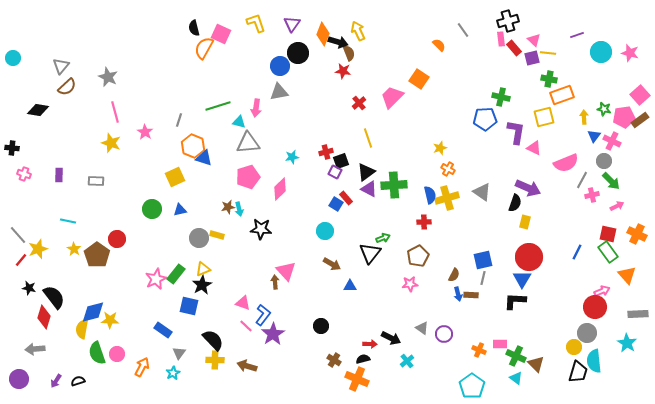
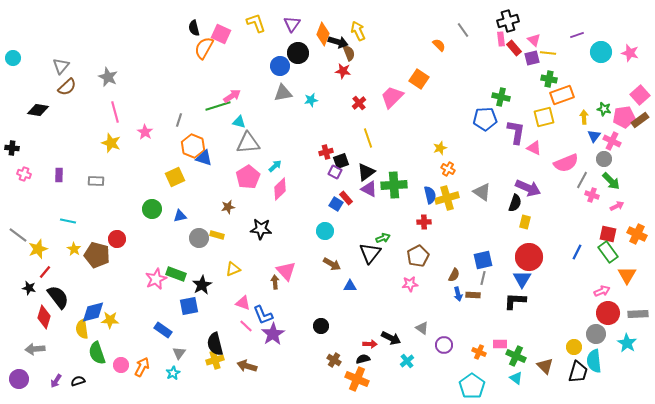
gray triangle at (279, 92): moved 4 px right, 1 px down
pink arrow at (256, 108): moved 24 px left, 12 px up; rotated 132 degrees counterclockwise
cyan star at (292, 157): moved 19 px right, 57 px up
gray circle at (604, 161): moved 2 px up
pink pentagon at (248, 177): rotated 15 degrees counterclockwise
pink cross at (592, 195): rotated 32 degrees clockwise
cyan arrow at (239, 209): moved 36 px right, 43 px up; rotated 120 degrees counterclockwise
blue triangle at (180, 210): moved 6 px down
gray line at (18, 235): rotated 12 degrees counterclockwise
brown pentagon at (97, 255): rotated 20 degrees counterclockwise
red line at (21, 260): moved 24 px right, 12 px down
yellow triangle at (203, 269): moved 30 px right
green rectangle at (176, 274): rotated 72 degrees clockwise
orange triangle at (627, 275): rotated 12 degrees clockwise
brown rectangle at (471, 295): moved 2 px right
black semicircle at (54, 297): moved 4 px right
blue square at (189, 306): rotated 24 degrees counterclockwise
red circle at (595, 307): moved 13 px right, 6 px down
blue L-shape at (263, 315): rotated 120 degrees clockwise
yellow semicircle at (82, 329): rotated 18 degrees counterclockwise
gray circle at (587, 333): moved 9 px right, 1 px down
purple circle at (444, 334): moved 11 px down
black semicircle at (213, 340): moved 2 px right, 4 px down; rotated 150 degrees counterclockwise
orange cross at (479, 350): moved 2 px down
pink circle at (117, 354): moved 4 px right, 11 px down
yellow cross at (215, 360): rotated 18 degrees counterclockwise
brown triangle at (536, 364): moved 9 px right, 2 px down
